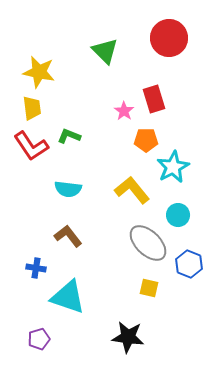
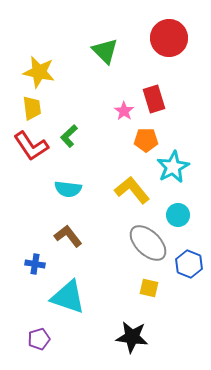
green L-shape: rotated 65 degrees counterclockwise
blue cross: moved 1 px left, 4 px up
black star: moved 4 px right
